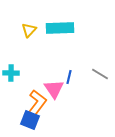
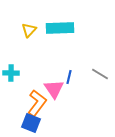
blue square: moved 1 px right, 3 px down
